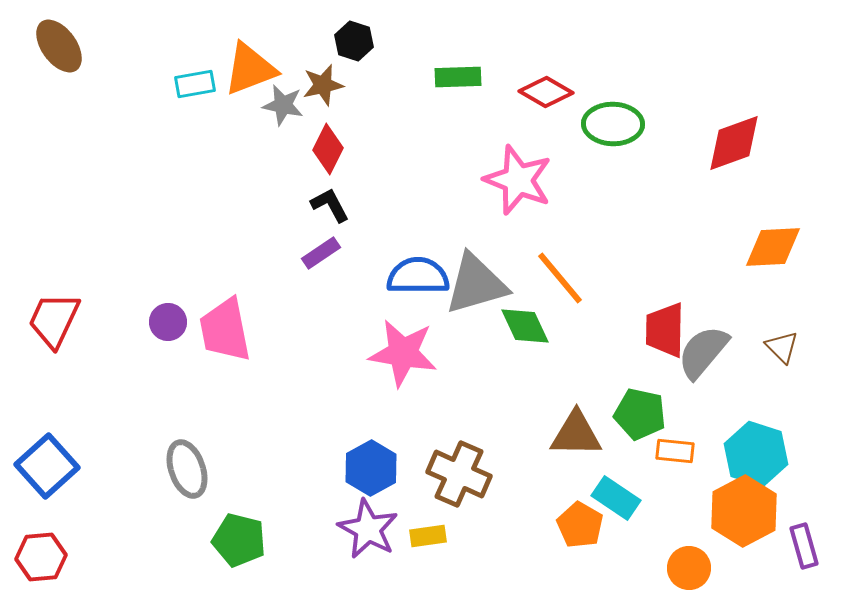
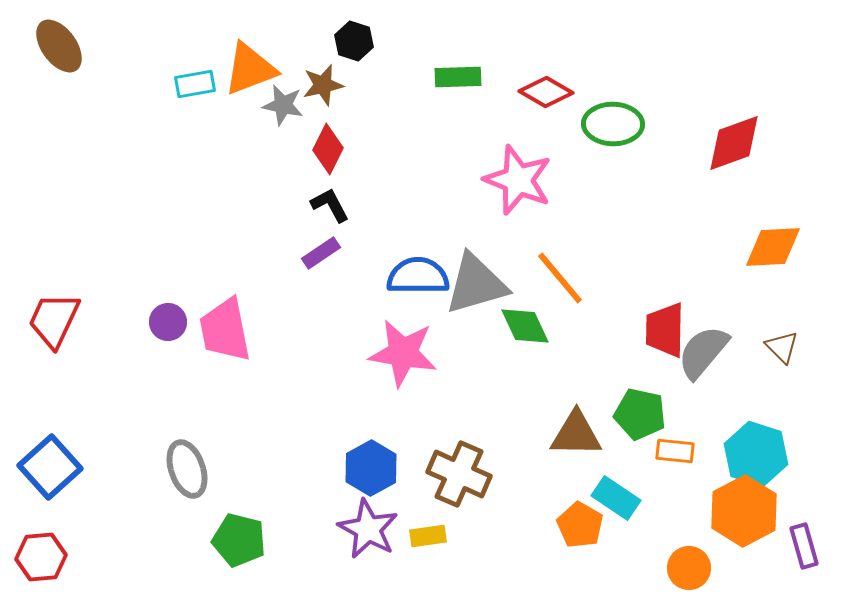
blue square at (47, 466): moved 3 px right, 1 px down
